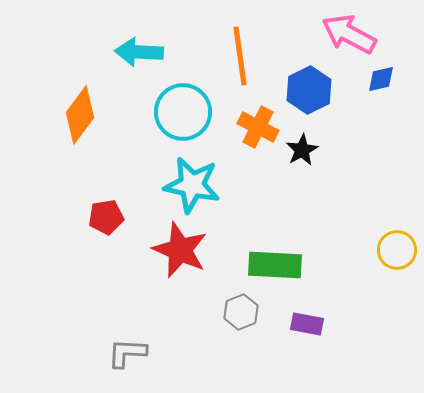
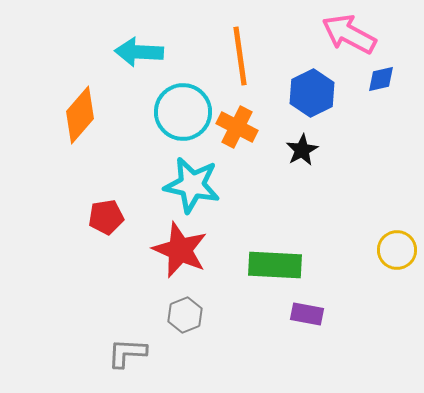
blue hexagon: moved 3 px right, 3 px down
orange diamond: rotated 4 degrees clockwise
orange cross: moved 21 px left
gray hexagon: moved 56 px left, 3 px down
purple rectangle: moved 10 px up
